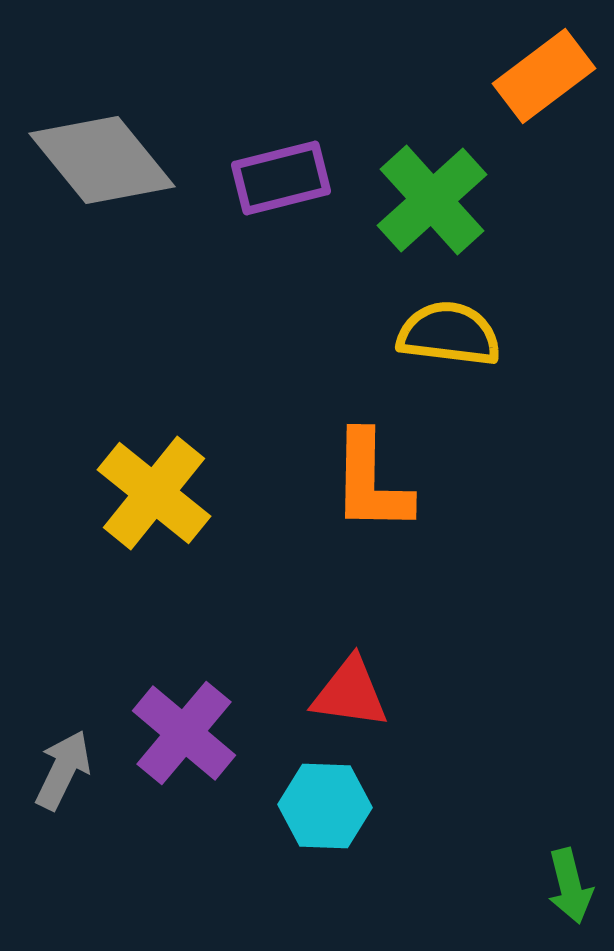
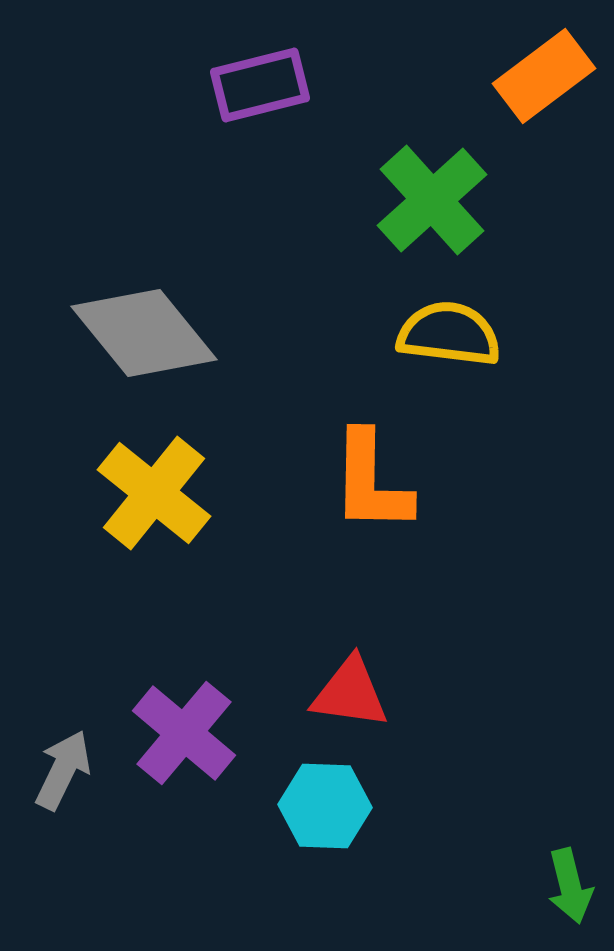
gray diamond: moved 42 px right, 173 px down
purple rectangle: moved 21 px left, 93 px up
